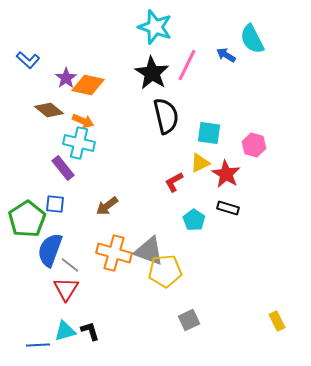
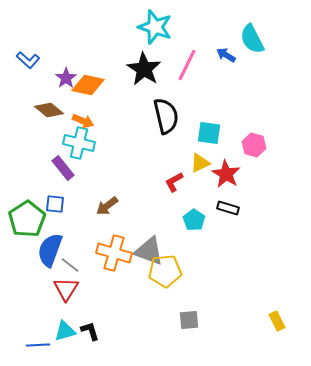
black star: moved 8 px left, 4 px up
gray square: rotated 20 degrees clockwise
